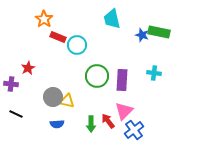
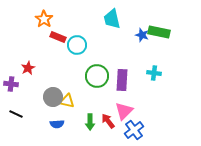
green arrow: moved 1 px left, 2 px up
